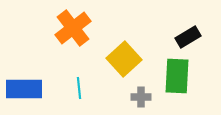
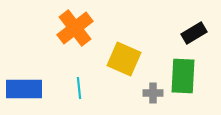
orange cross: moved 2 px right
black rectangle: moved 6 px right, 4 px up
yellow square: rotated 24 degrees counterclockwise
green rectangle: moved 6 px right
gray cross: moved 12 px right, 4 px up
